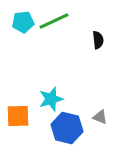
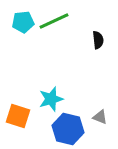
orange square: rotated 20 degrees clockwise
blue hexagon: moved 1 px right, 1 px down
